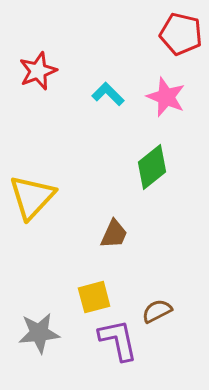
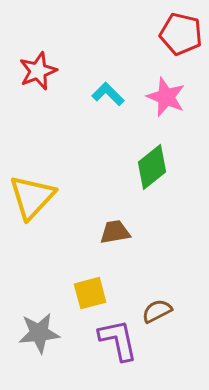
brown trapezoid: moved 1 px right, 2 px up; rotated 124 degrees counterclockwise
yellow square: moved 4 px left, 4 px up
